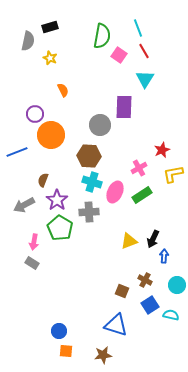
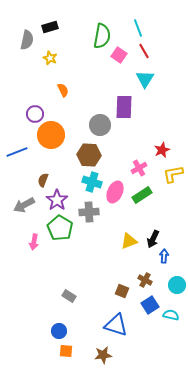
gray semicircle: moved 1 px left, 1 px up
brown hexagon: moved 1 px up
gray rectangle: moved 37 px right, 33 px down
